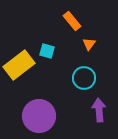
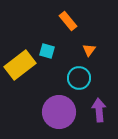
orange rectangle: moved 4 px left
orange triangle: moved 6 px down
yellow rectangle: moved 1 px right
cyan circle: moved 5 px left
purple circle: moved 20 px right, 4 px up
